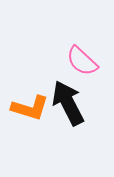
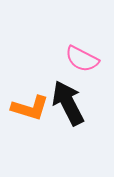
pink semicircle: moved 2 px up; rotated 16 degrees counterclockwise
